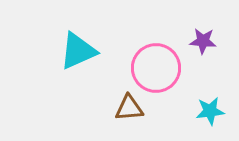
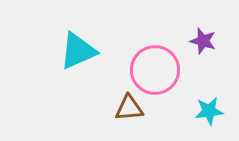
purple star: rotated 12 degrees clockwise
pink circle: moved 1 px left, 2 px down
cyan star: moved 1 px left
